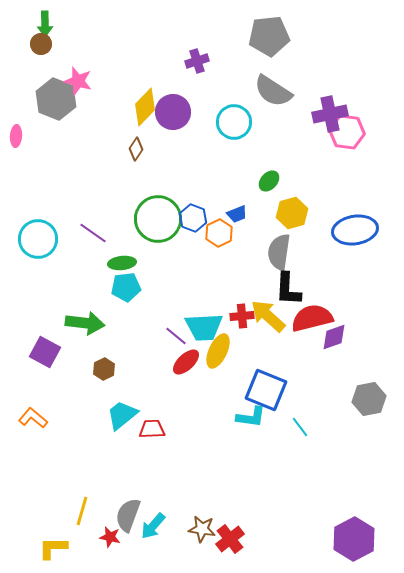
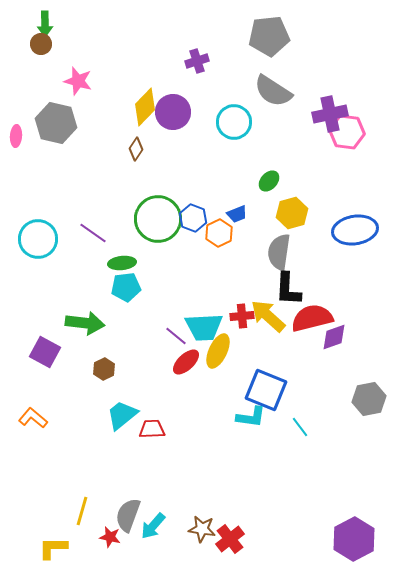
gray hexagon at (56, 99): moved 24 px down; rotated 9 degrees counterclockwise
